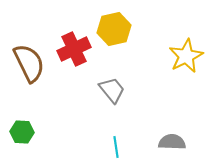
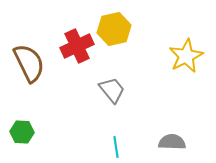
red cross: moved 3 px right, 3 px up
